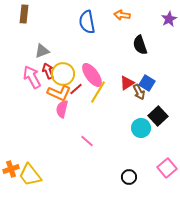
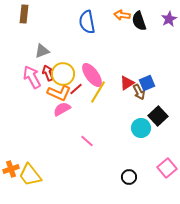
black semicircle: moved 1 px left, 24 px up
red arrow: moved 2 px down
blue square: rotated 35 degrees clockwise
pink semicircle: rotated 48 degrees clockwise
